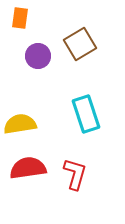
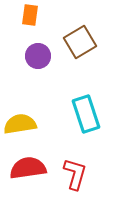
orange rectangle: moved 10 px right, 3 px up
brown square: moved 2 px up
